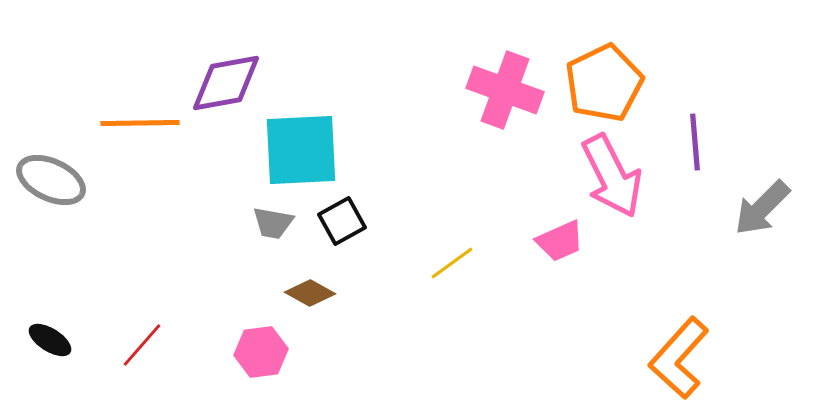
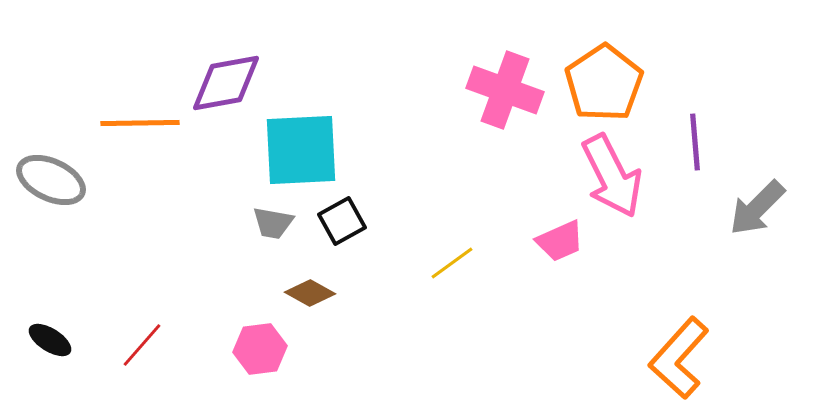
orange pentagon: rotated 8 degrees counterclockwise
gray arrow: moved 5 px left
pink hexagon: moved 1 px left, 3 px up
